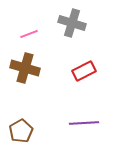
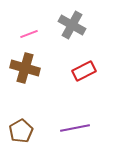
gray cross: moved 2 px down; rotated 12 degrees clockwise
purple line: moved 9 px left, 5 px down; rotated 8 degrees counterclockwise
